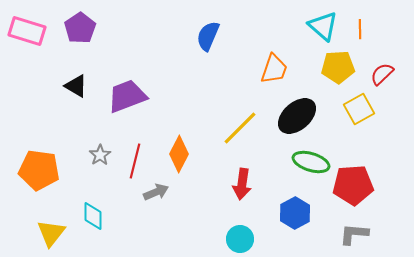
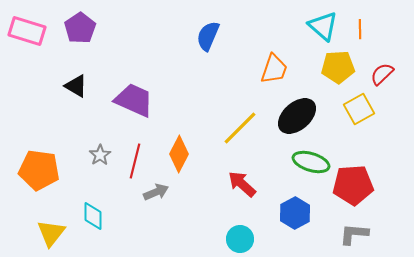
purple trapezoid: moved 7 px right, 4 px down; rotated 45 degrees clockwise
red arrow: rotated 124 degrees clockwise
